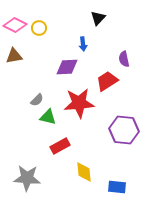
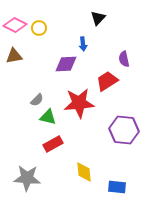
purple diamond: moved 1 px left, 3 px up
red rectangle: moved 7 px left, 2 px up
